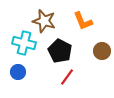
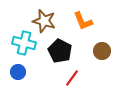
red line: moved 5 px right, 1 px down
